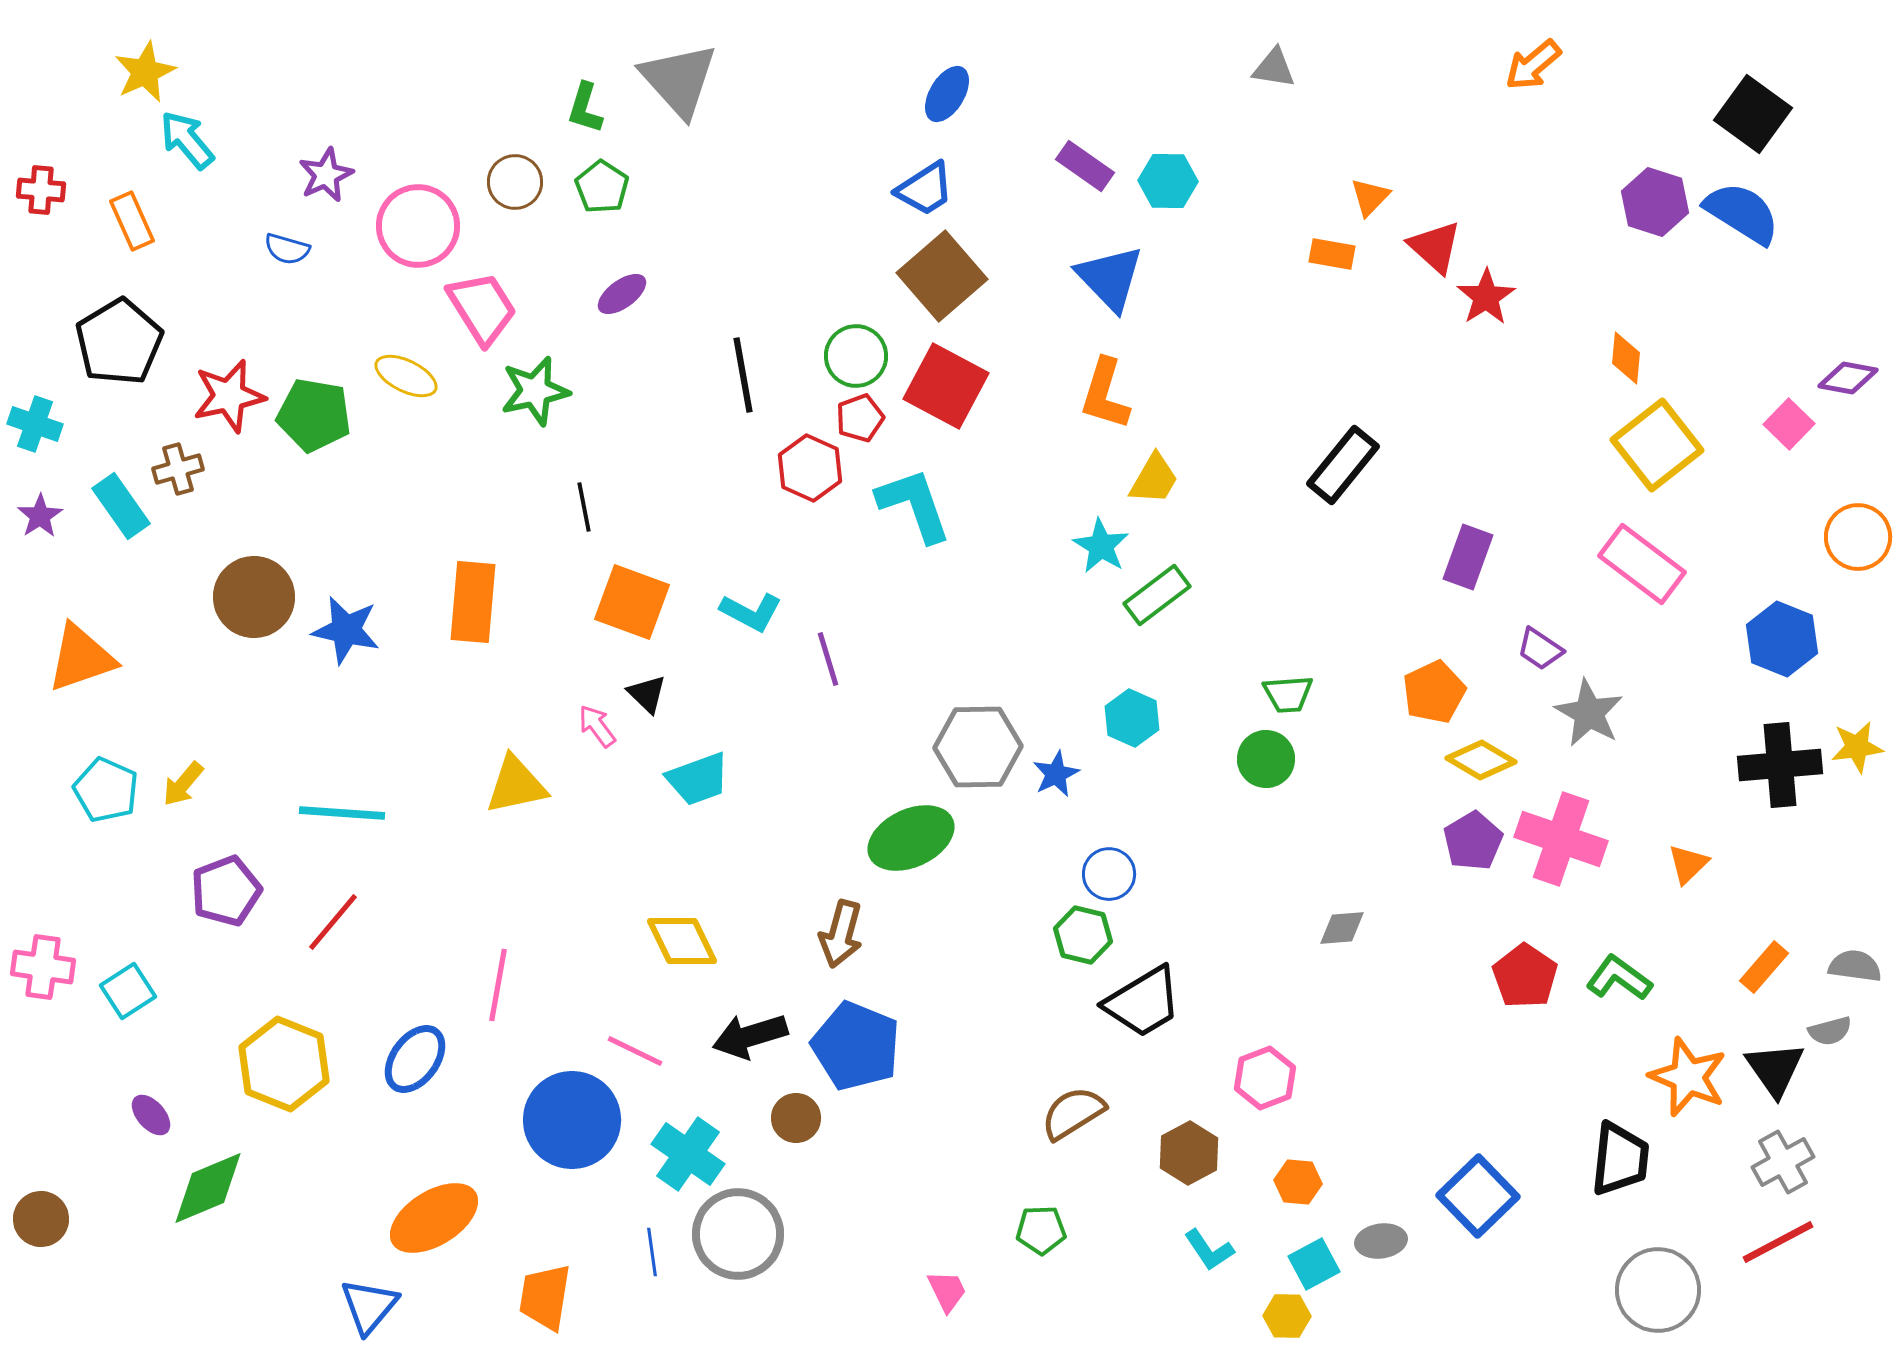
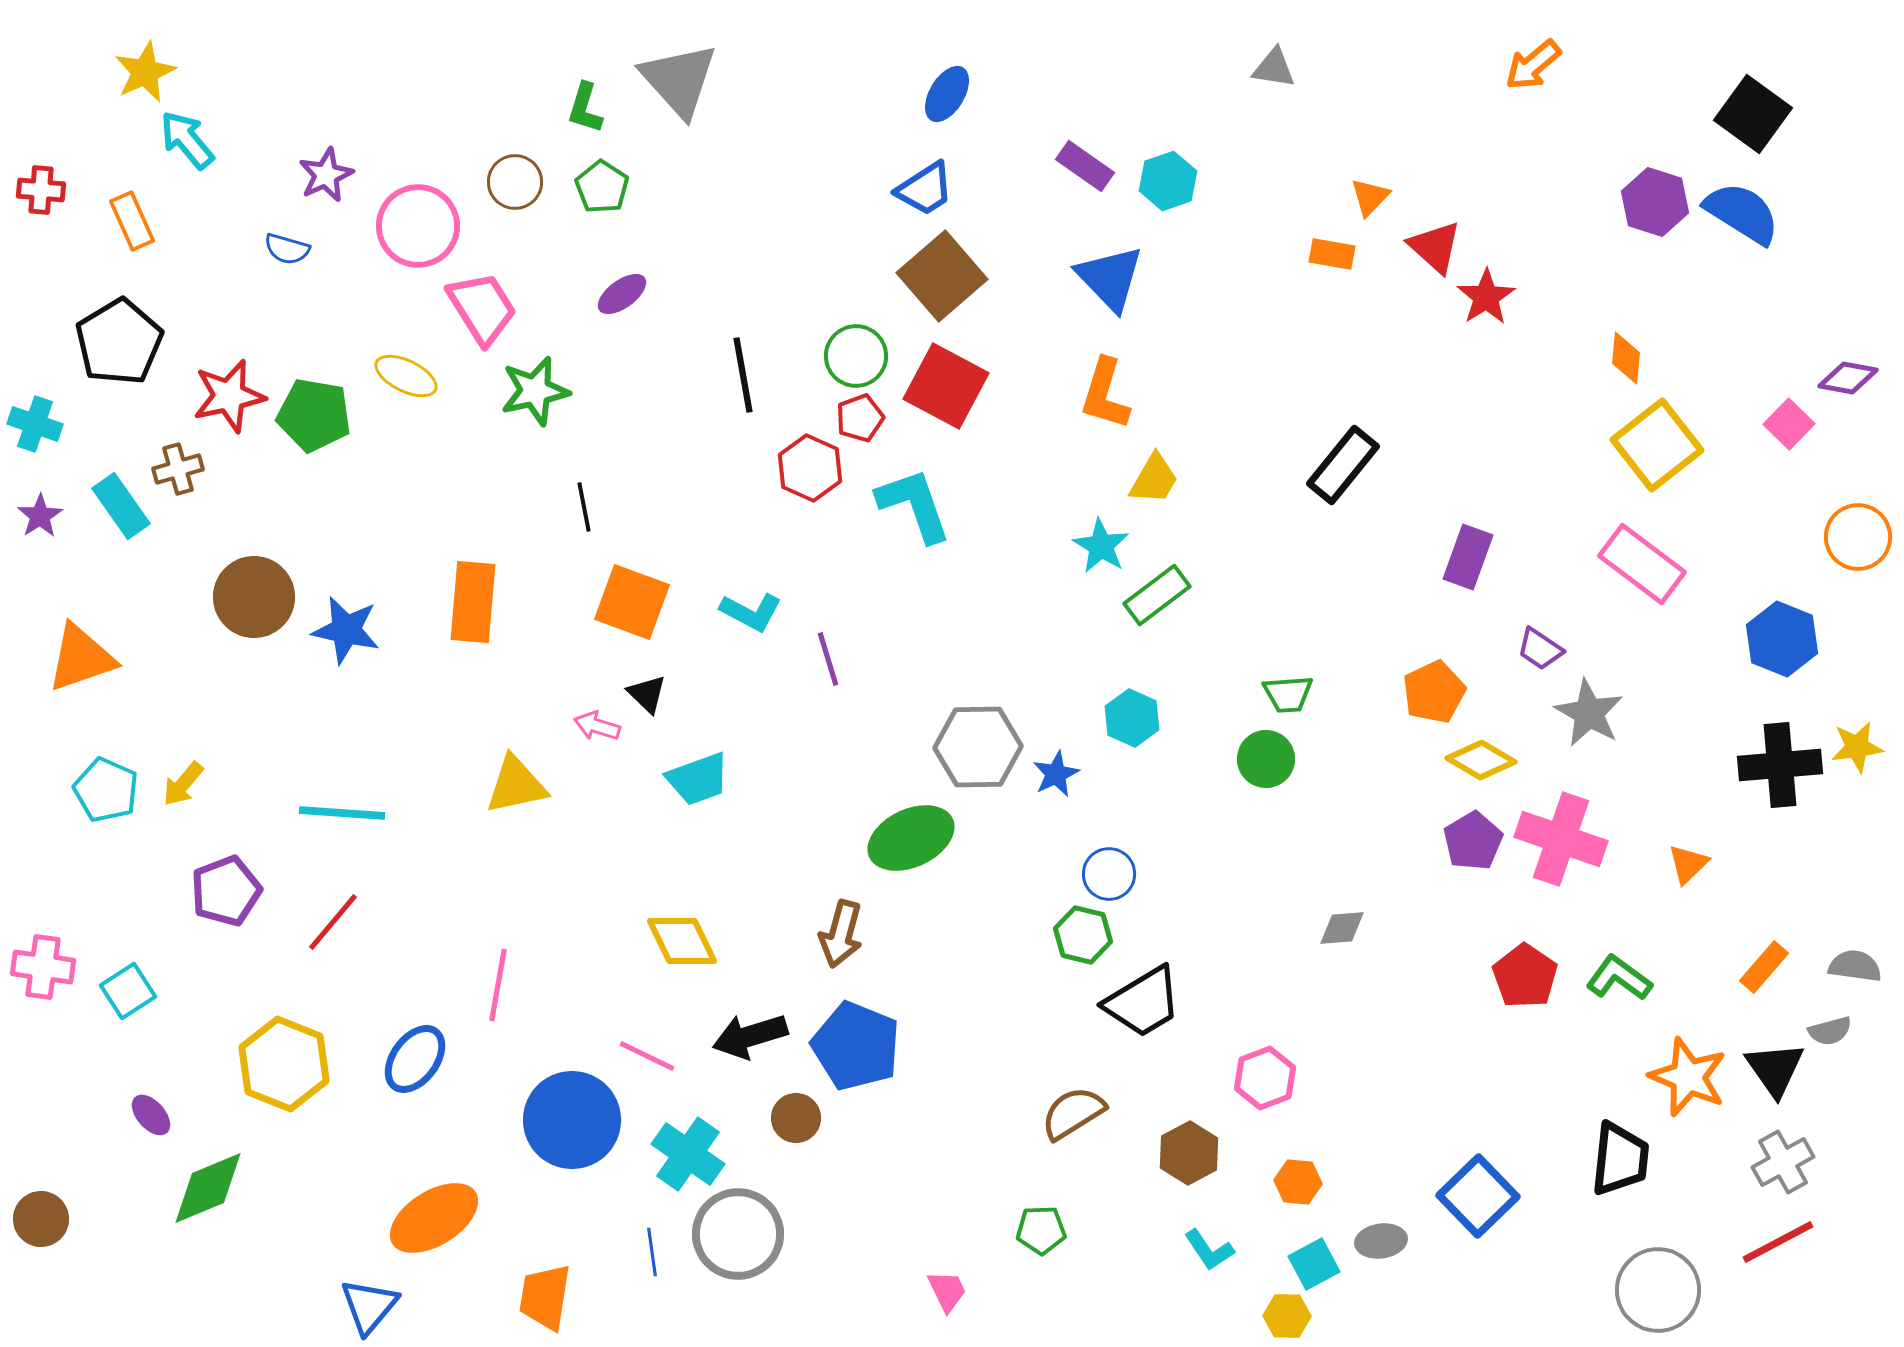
cyan hexagon at (1168, 181): rotated 20 degrees counterclockwise
pink arrow at (597, 726): rotated 36 degrees counterclockwise
pink line at (635, 1051): moved 12 px right, 5 px down
